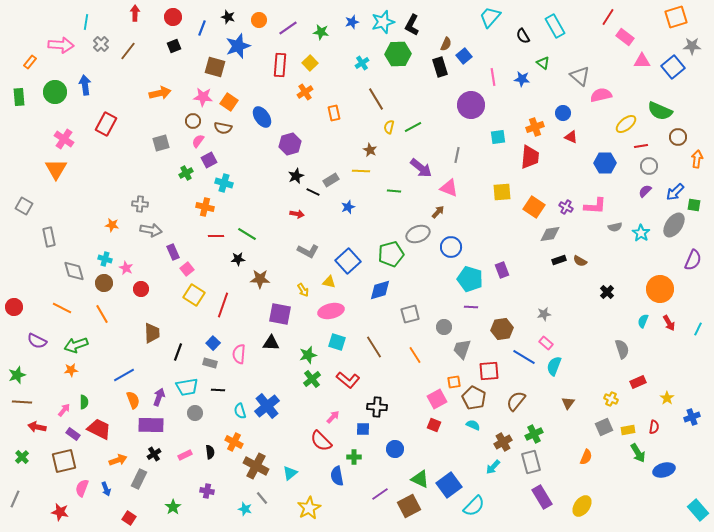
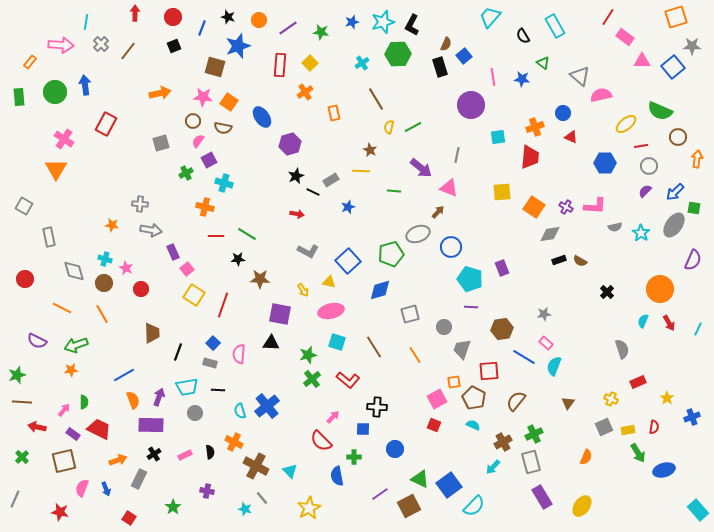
green square at (694, 205): moved 3 px down
purple rectangle at (502, 270): moved 2 px up
red circle at (14, 307): moved 11 px right, 28 px up
cyan triangle at (290, 473): moved 2 px up; rotated 35 degrees counterclockwise
